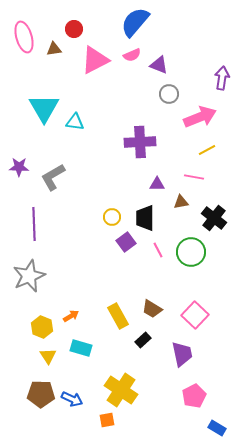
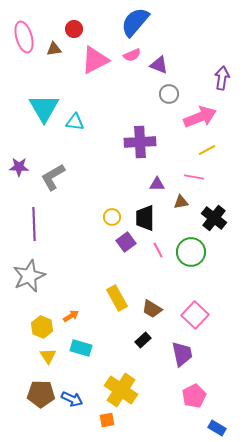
yellow rectangle at (118, 316): moved 1 px left, 18 px up
